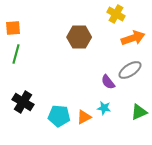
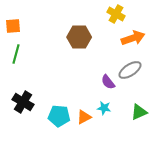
orange square: moved 2 px up
